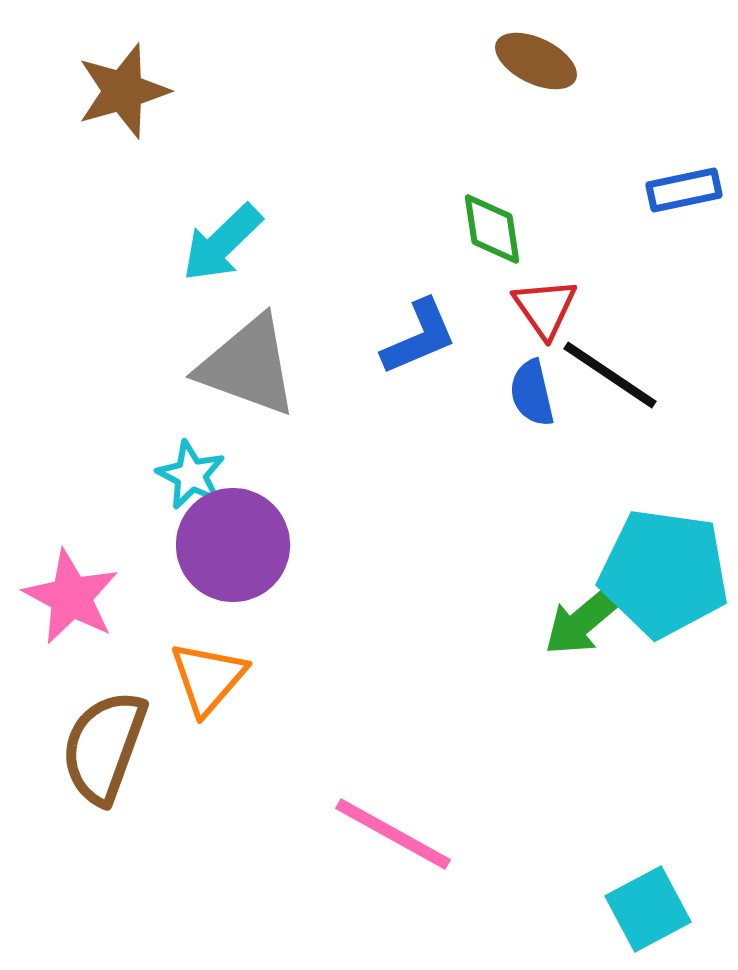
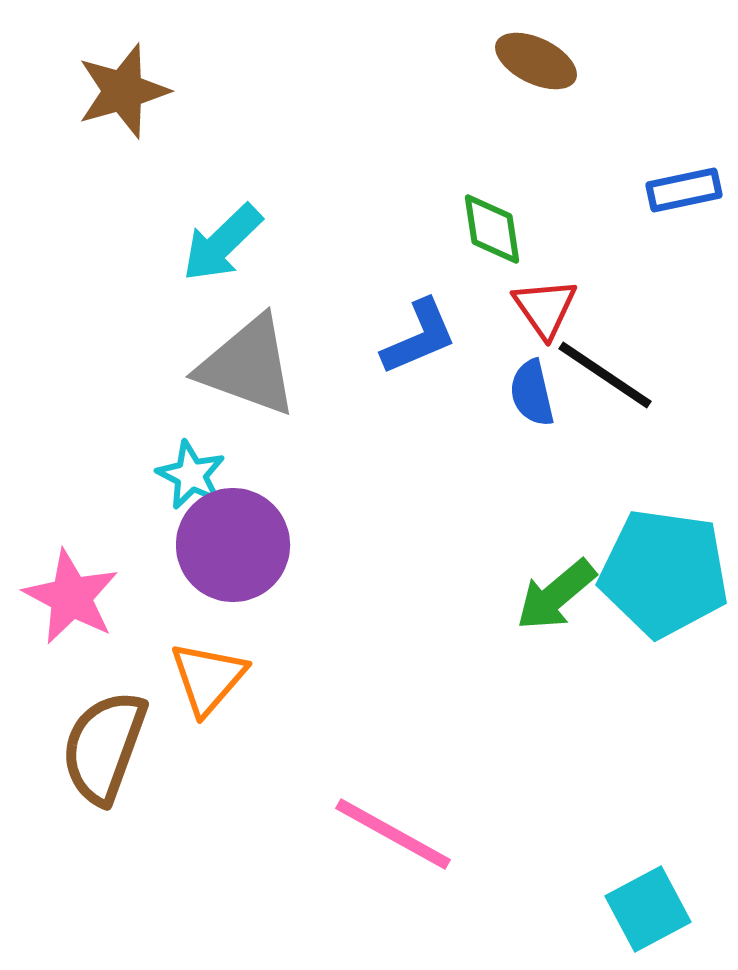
black line: moved 5 px left
green arrow: moved 28 px left, 25 px up
